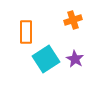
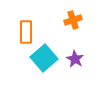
cyan square: moved 2 px left, 1 px up; rotated 8 degrees counterclockwise
